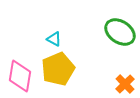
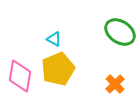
orange cross: moved 10 px left
